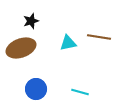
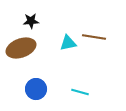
black star: rotated 14 degrees clockwise
brown line: moved 5 px left
